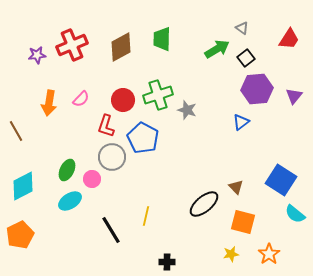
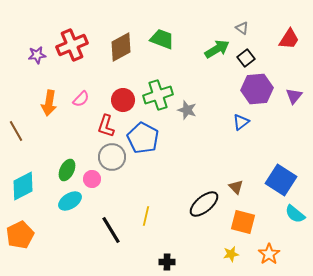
green trapezoid: rotated 110 degrees clockwise
